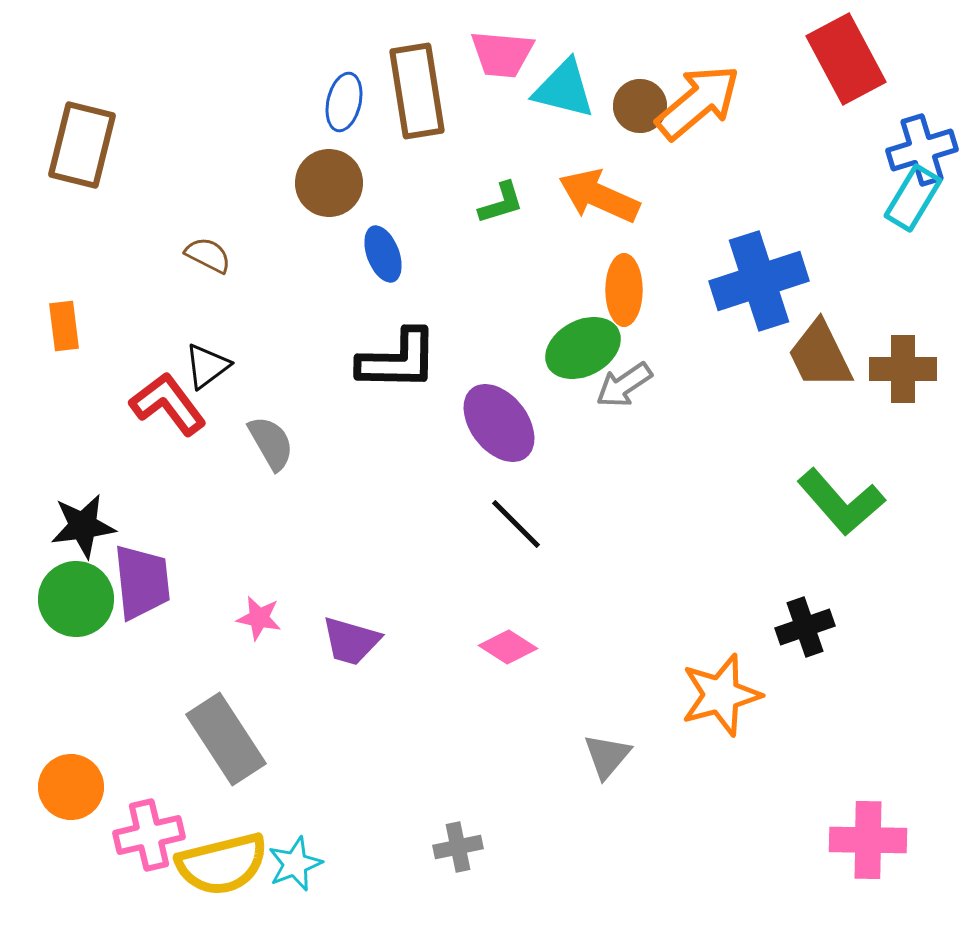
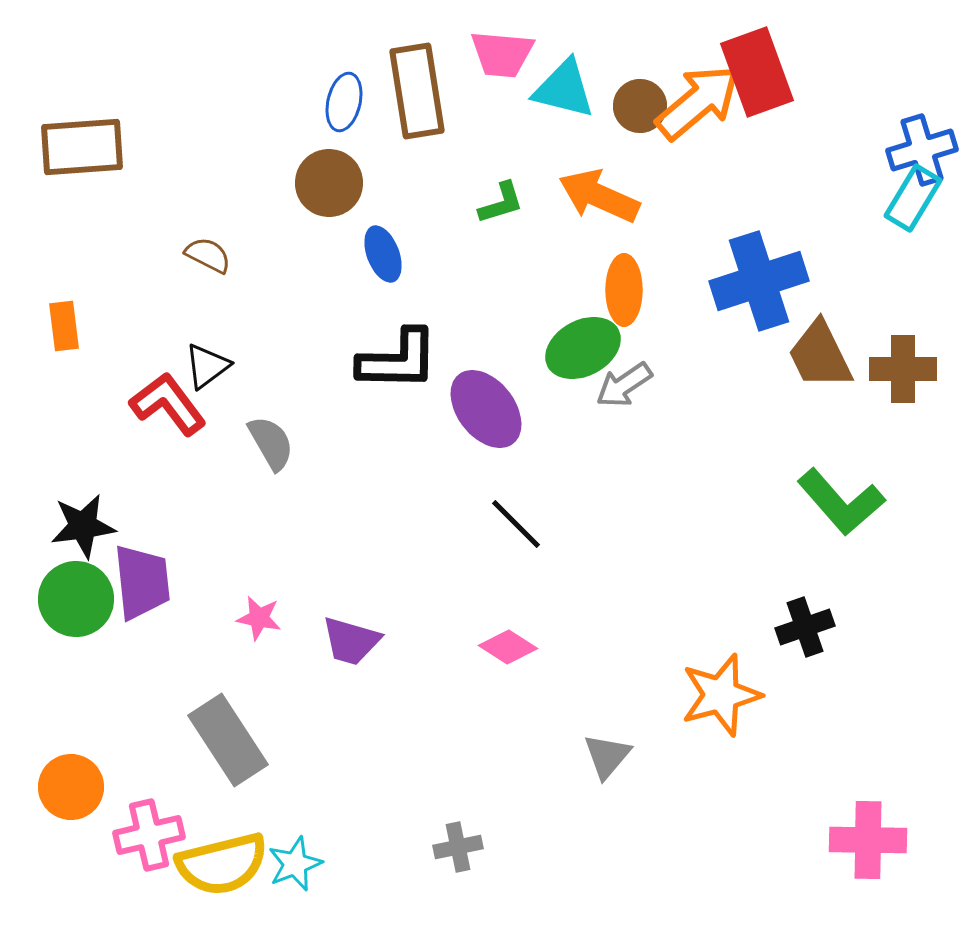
red rectangle at (846, 59): moved 89 px left, 13 px down; rotated 8 degrees clockwise
brown rectangle at (82, 145): moved 2 px down; rotated 72 degrees clockwise
purple ellipse at (499, 423): moved 13 px left, 14 px up
gray rectangle at (226, 739): moved 2 px right, 1 px down
